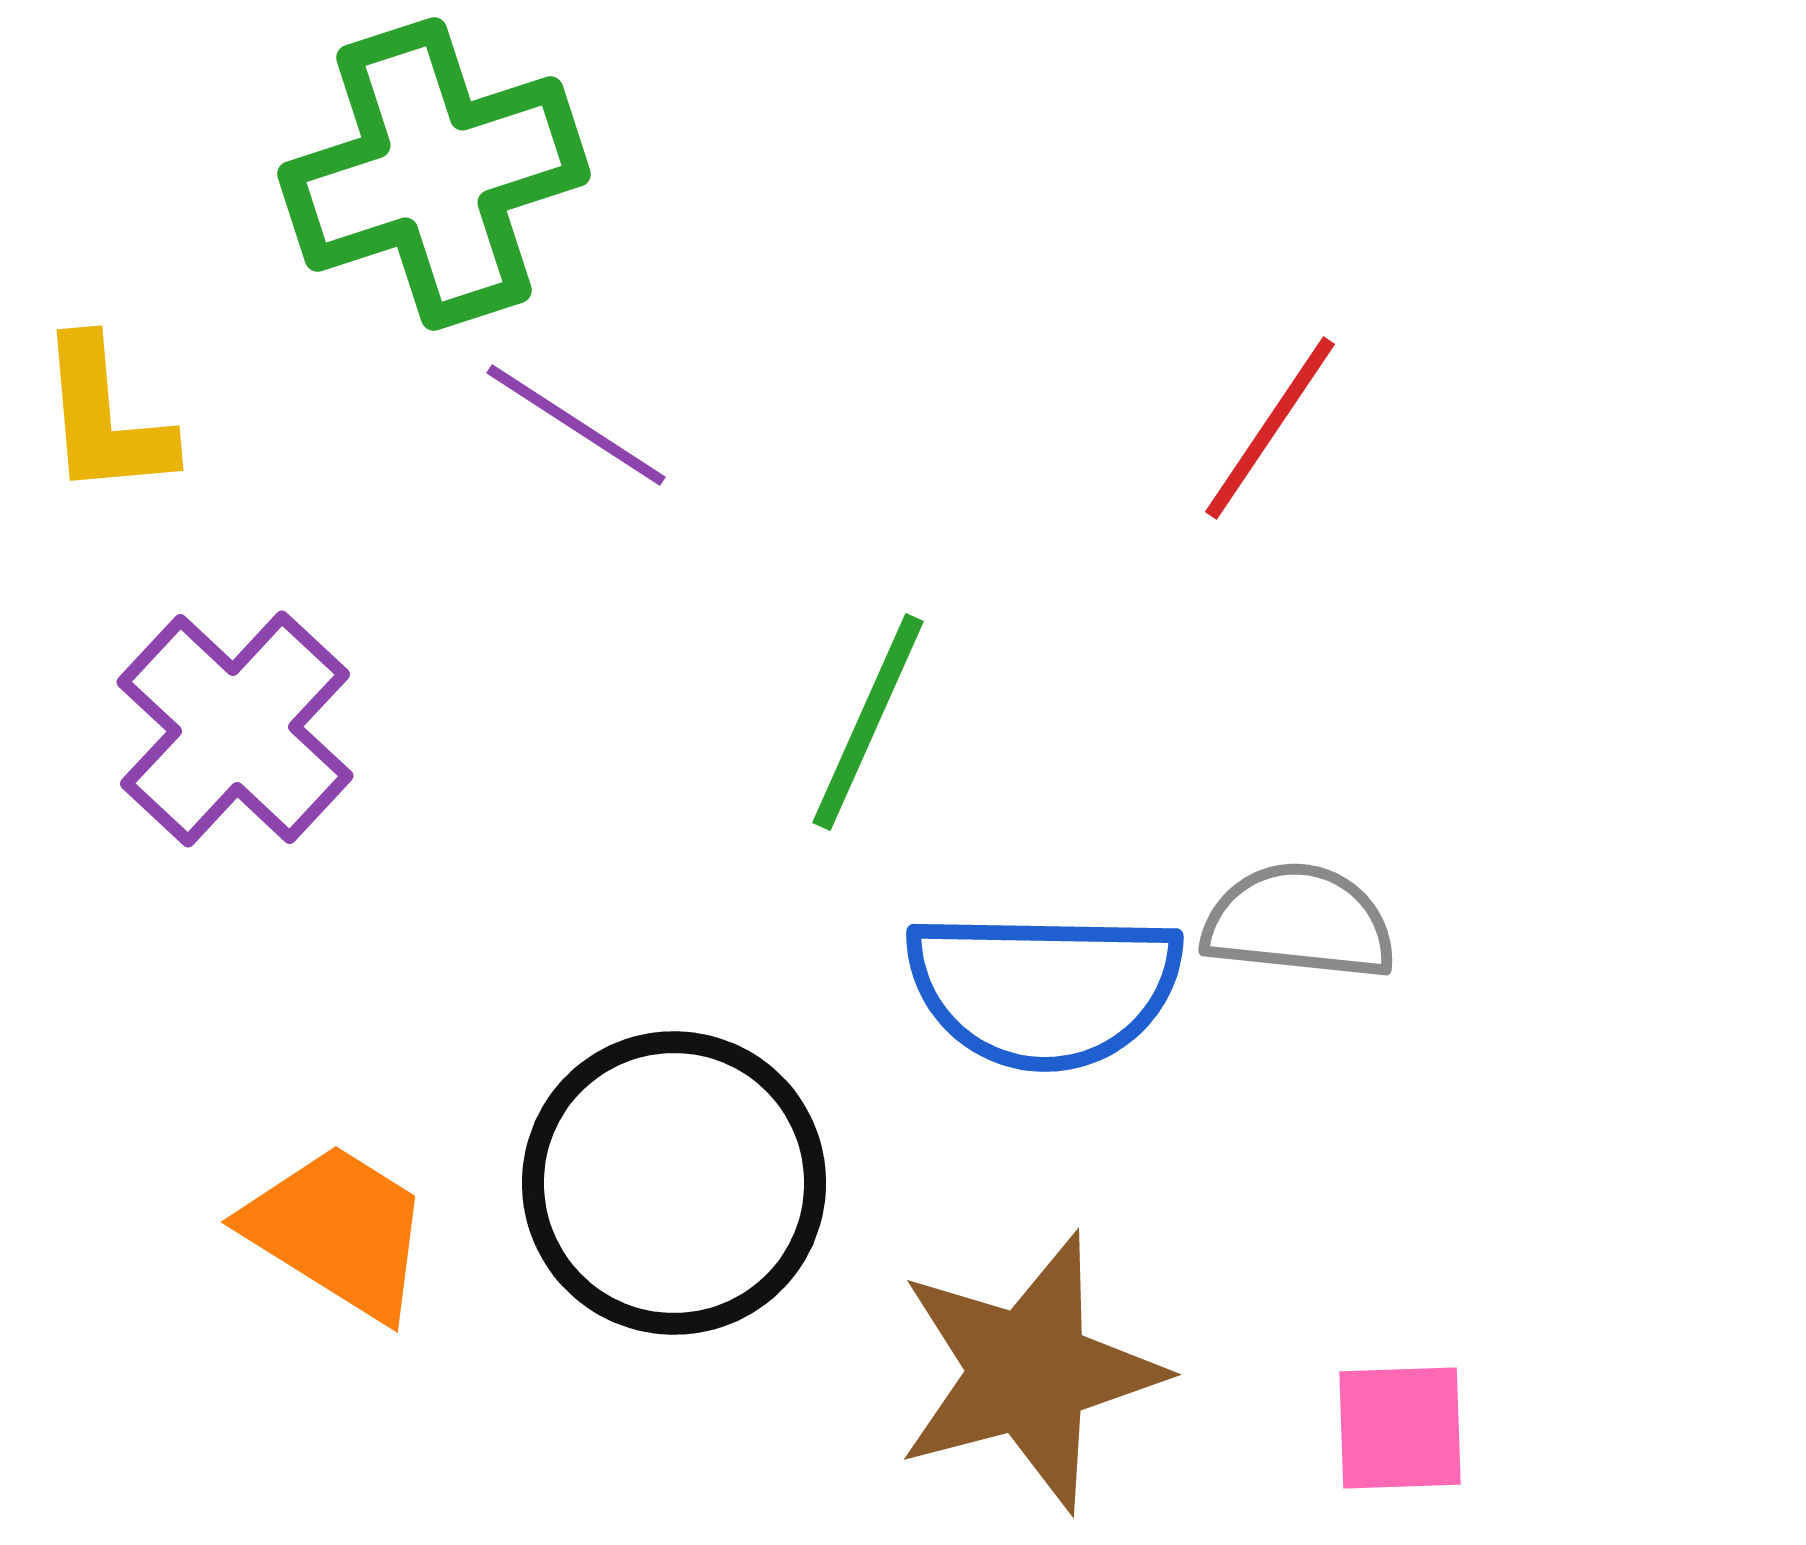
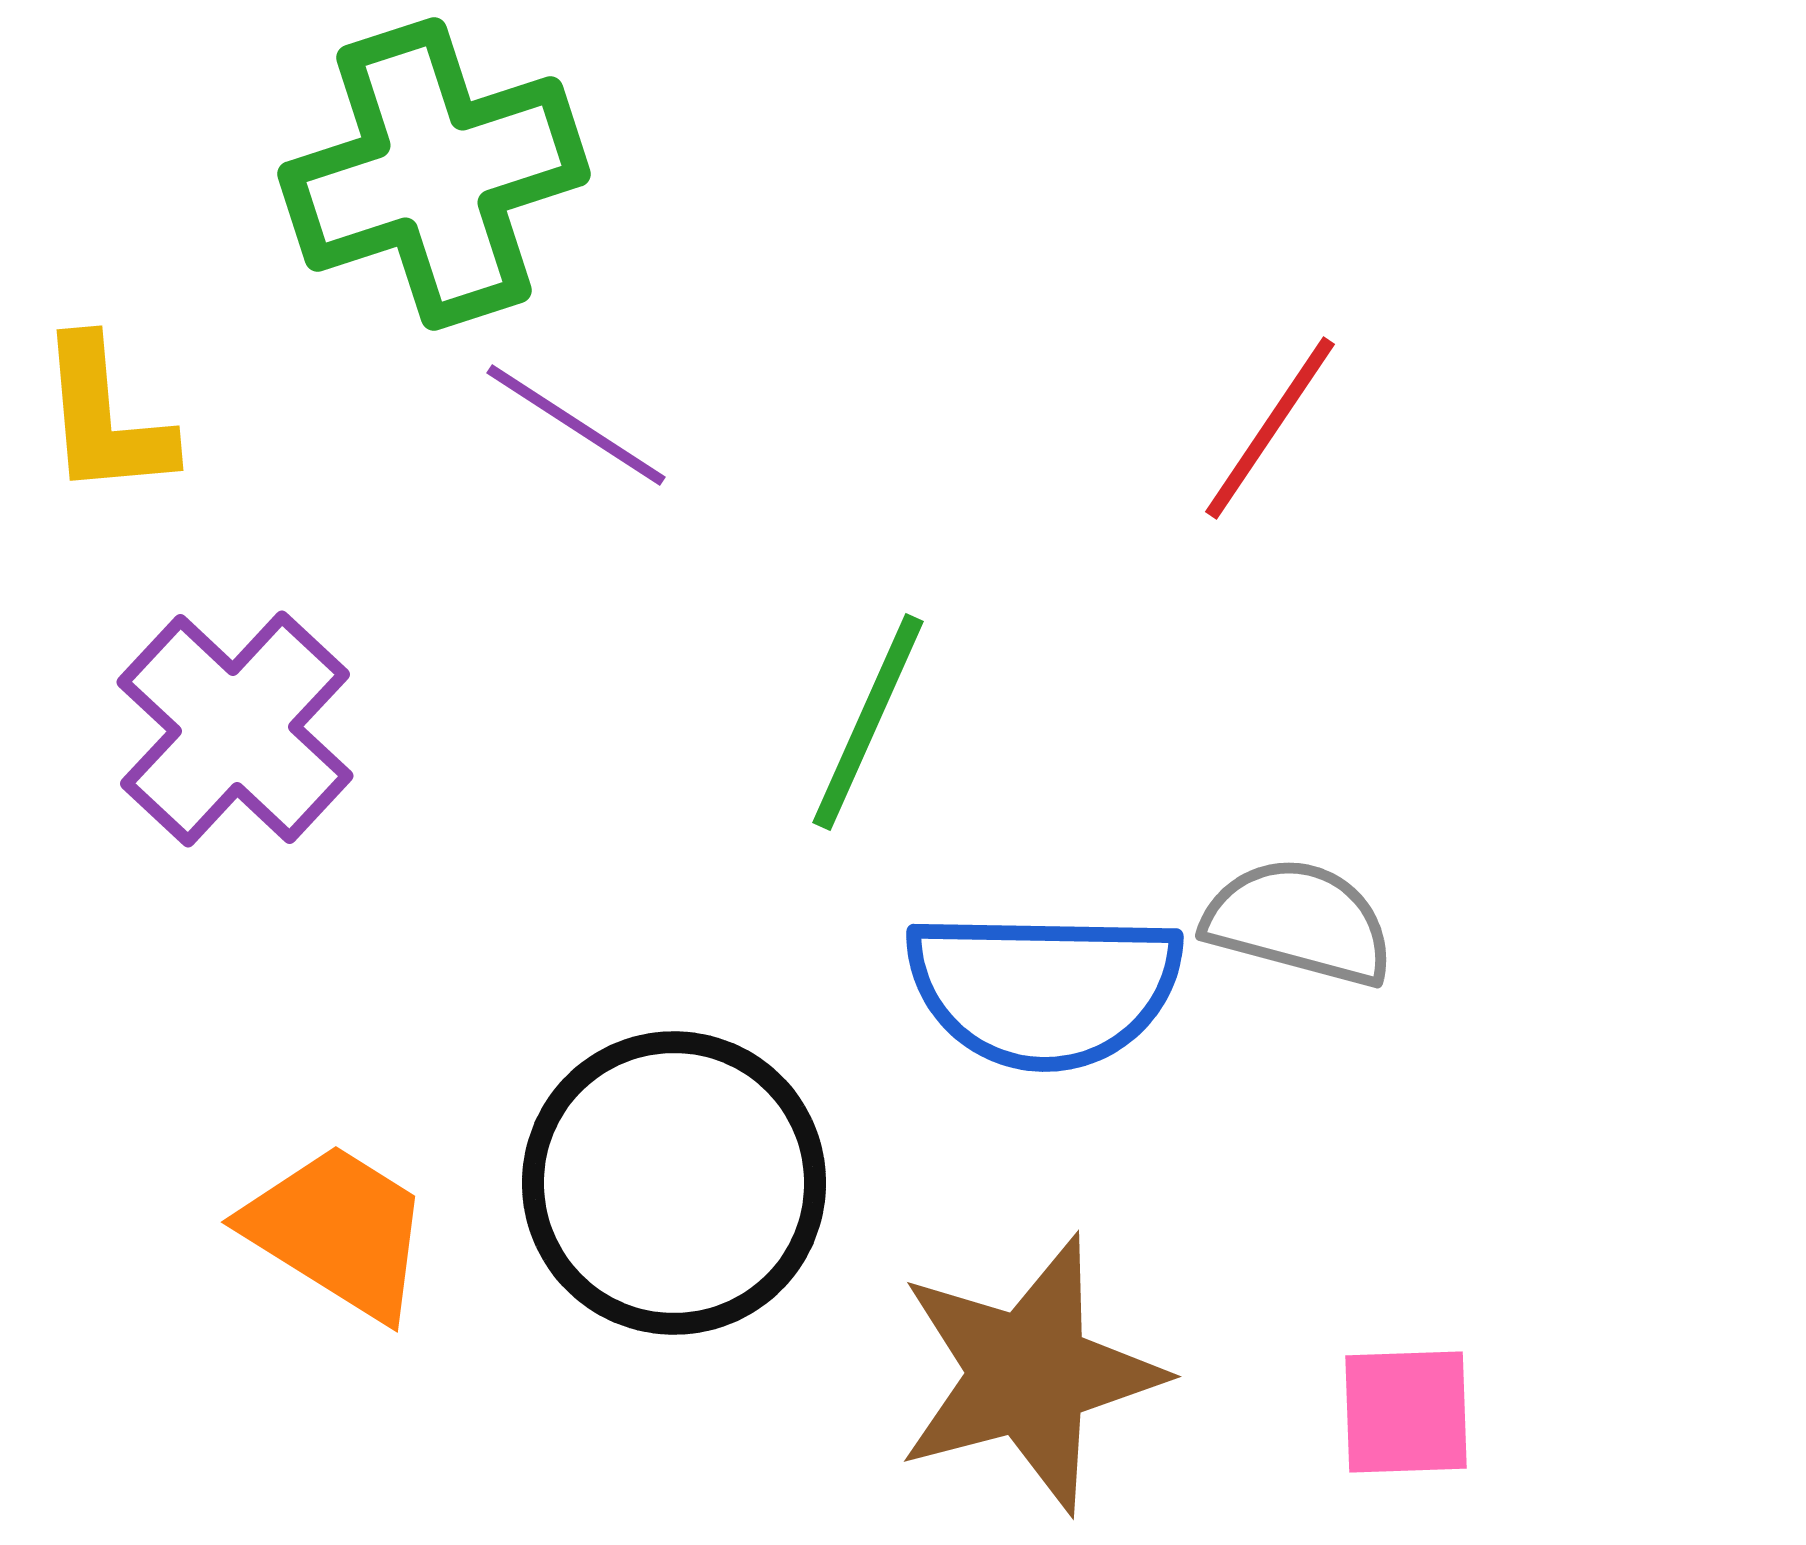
gray semicircle: rotated 9 degrees clockwise
brown star: moved 2 px down
pink square: moved 6 px right, 16 px up
